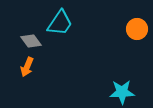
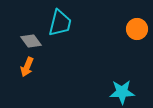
cyan trapezoid: rotated 20 degrees counterclockwise
